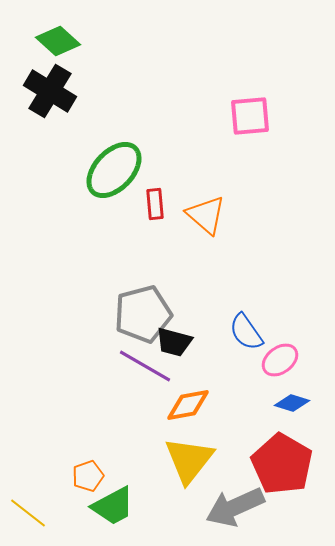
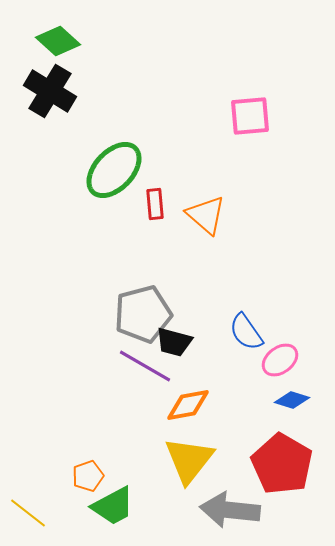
blue diamond: moved 3 px up
gray arrow: moved 5 px left, 3 px down; rotated 30 degrees clockwise
